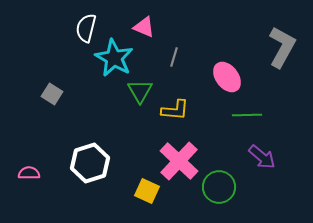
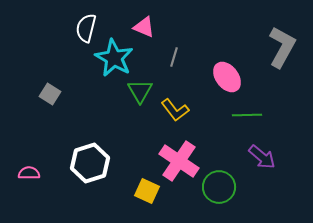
gray square: moved 2 px left
yellow L-shape: rotated 48 degrees clockwise
pink cross: rotated 9 degrees counterclockwise
